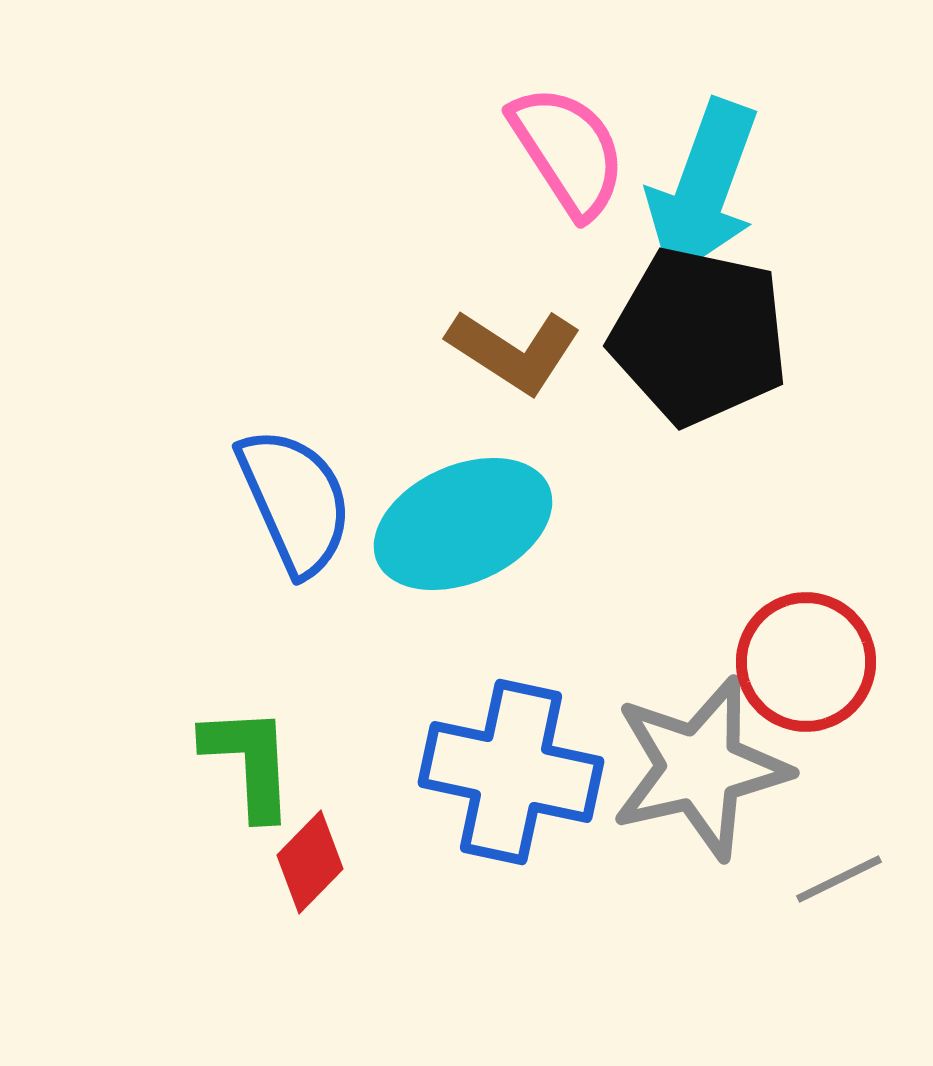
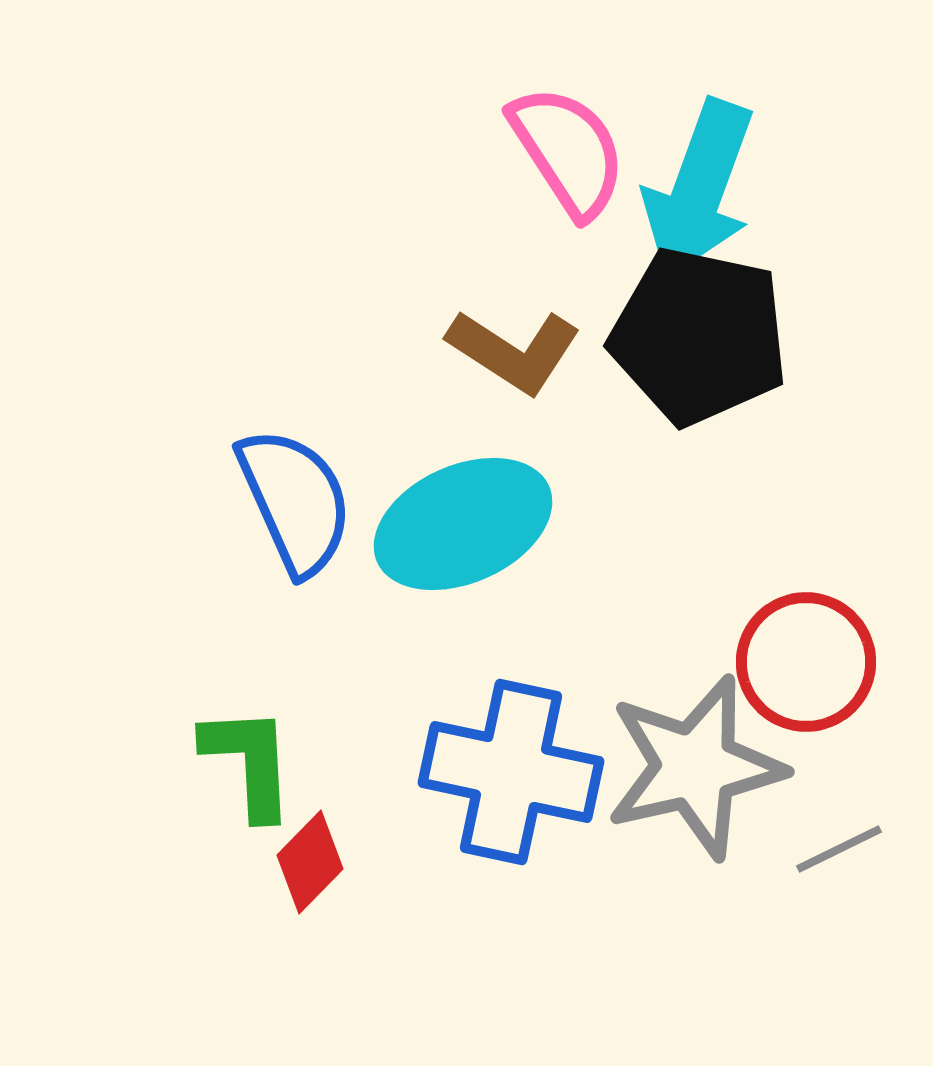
cyan arrow: moved 4 px left
gray star: moved 5 px left, 1 px up
gray line: moved 30 px up
